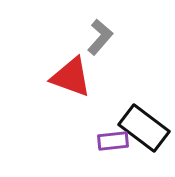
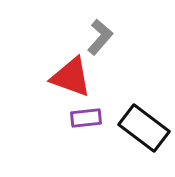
purple rectangle: moved 27 px left, 23 px up
